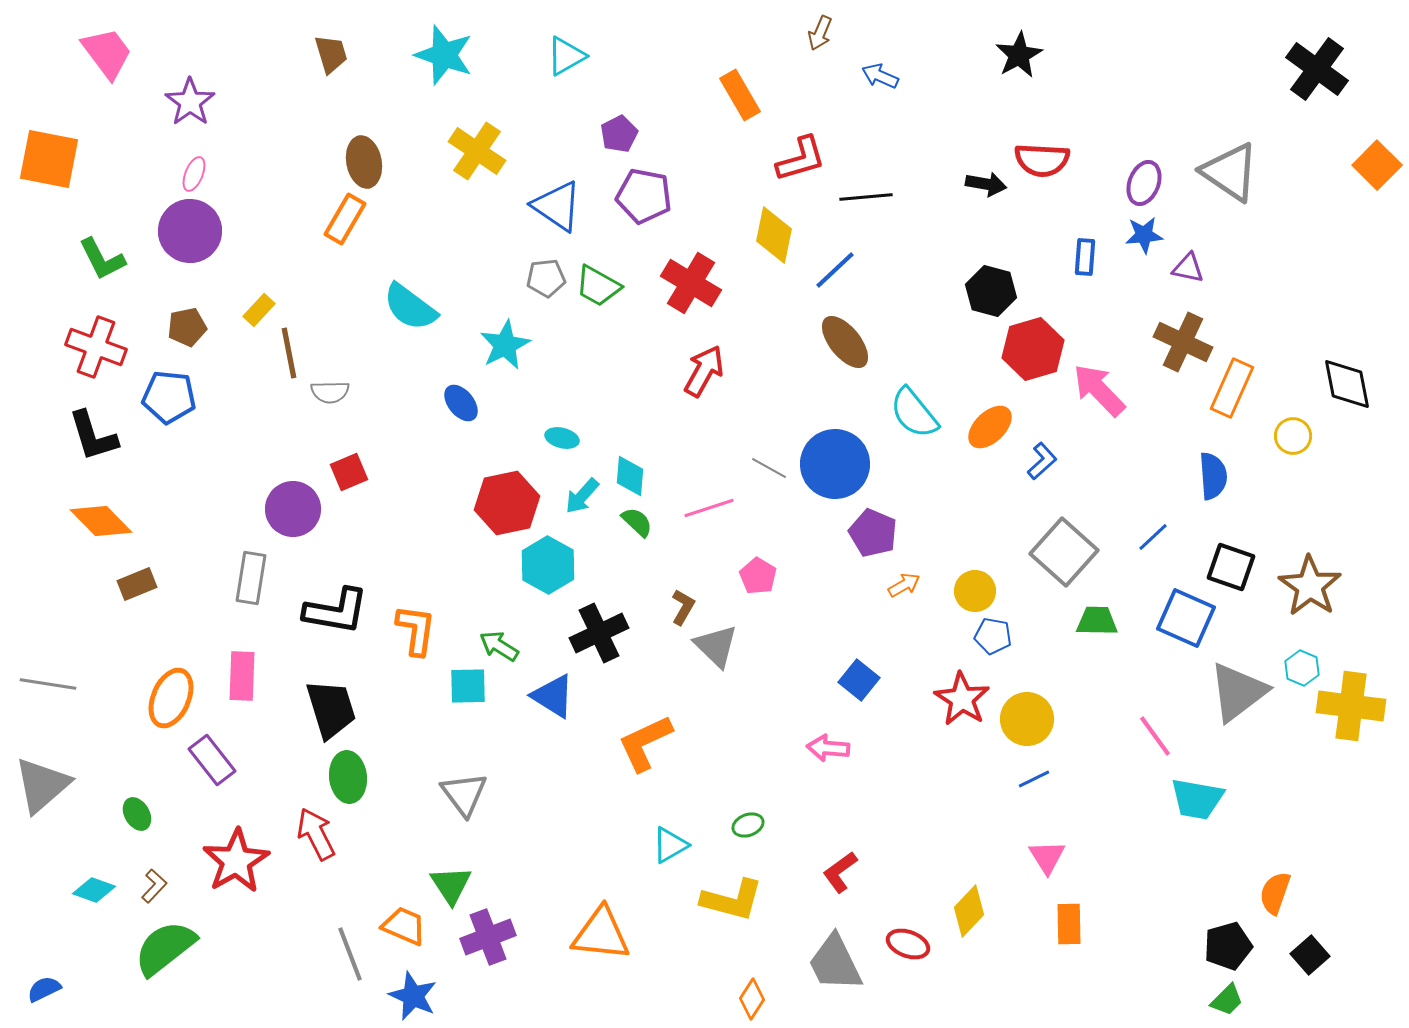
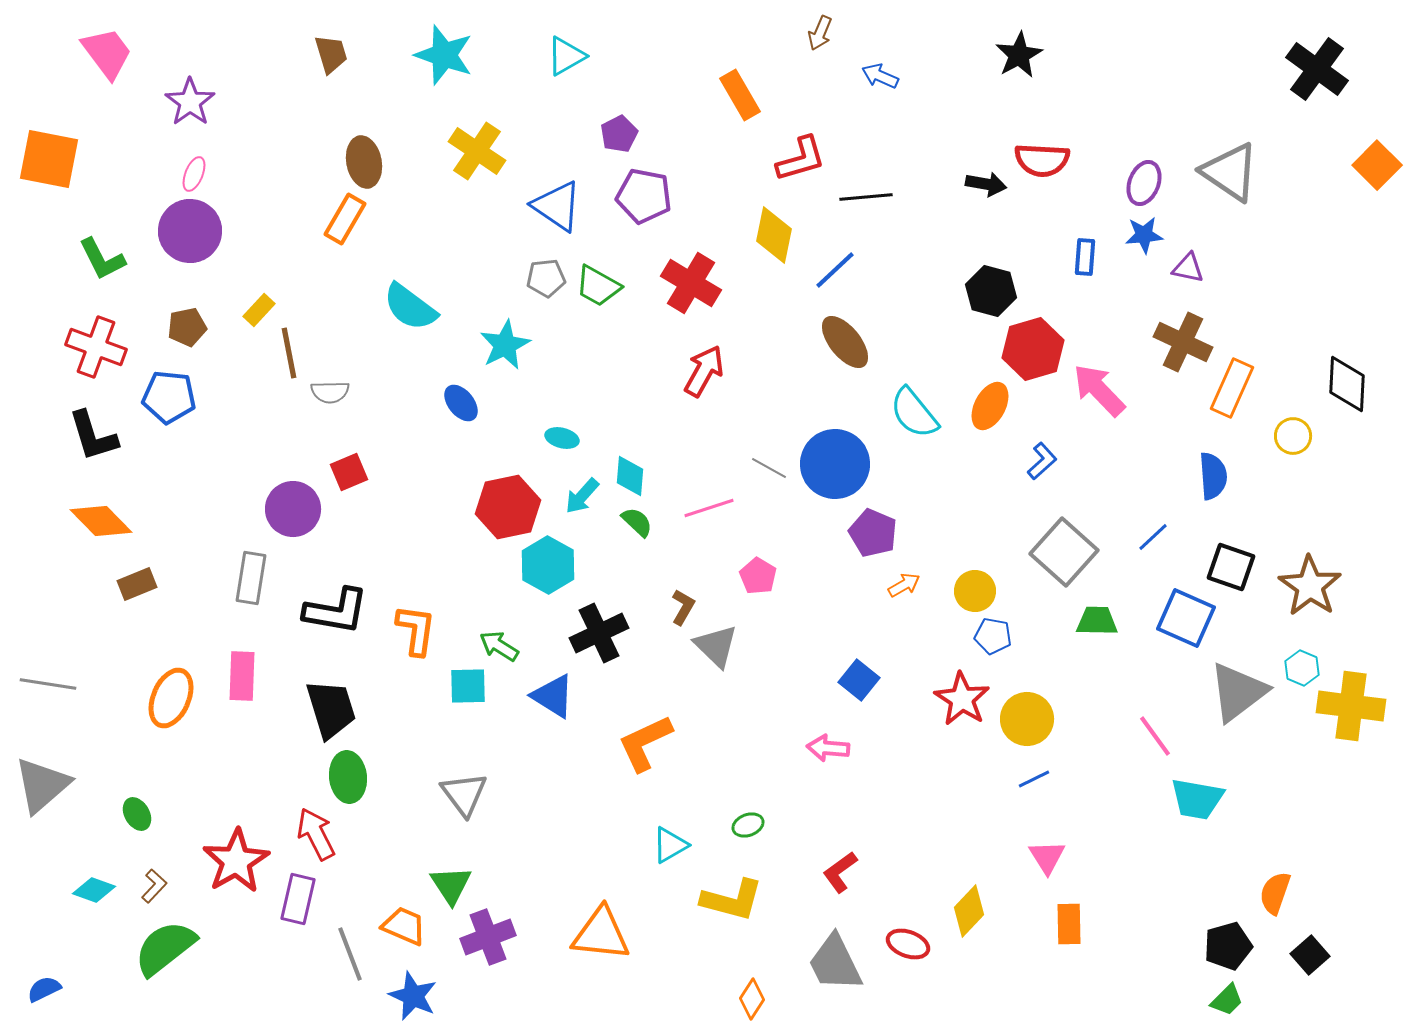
black diamond at (1347, 384): rotated 14 degrees clockwise
orange ellipse at (990, 427): moved 21 px up; rotated 18 degrees counterclockwise
red hexagon at (507, 503): moved 1 px right, 4 px down
purple rectangle at (212, 760): moved 86 px right, 139 px down; rotated 51 degrees clockwise
